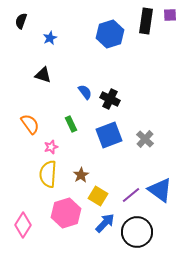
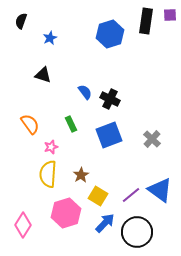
gray cross: moved 7 px right
